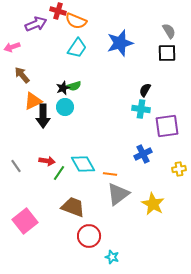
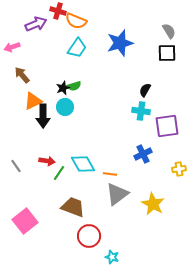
cyan cross: moved 2 px down
gray triangle: moved 1 px left
